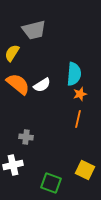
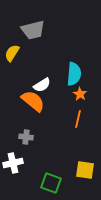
gray trapezoid: moved 1 px left
orange semicircle: moved 15 px right, 17 px down
orange star: rotated 24 degrees counterclockwise
white cross: moved 2 px up
yellow square: rotated 18 degrees counterclockwise
